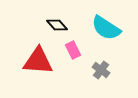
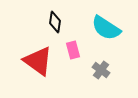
black diamond: moved 2 px left, 3 px up; rotated 50 degrees clockwise
pink rectangle: rotated 12 degrees clockwise
red triangle: rotated 32 degrees clockwise
